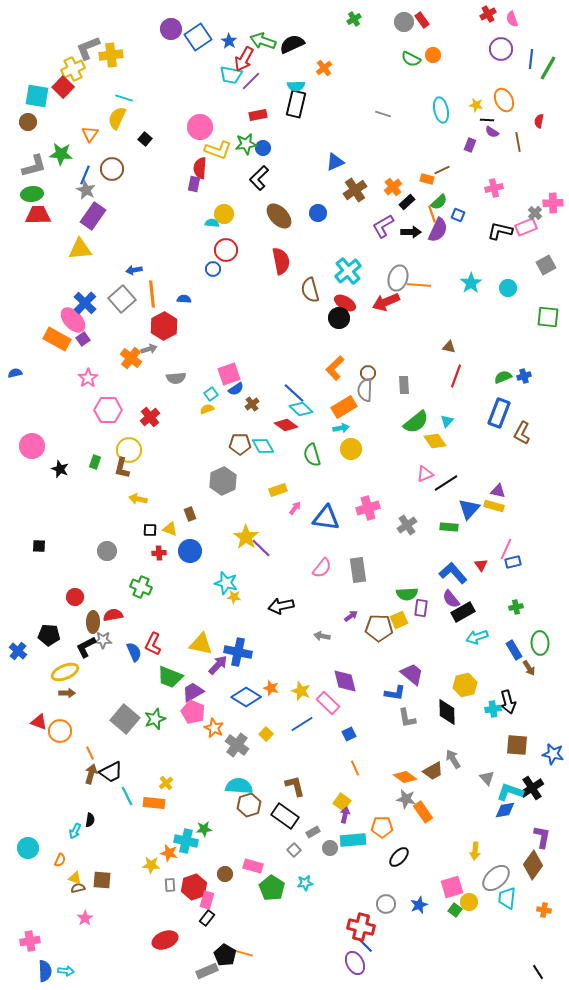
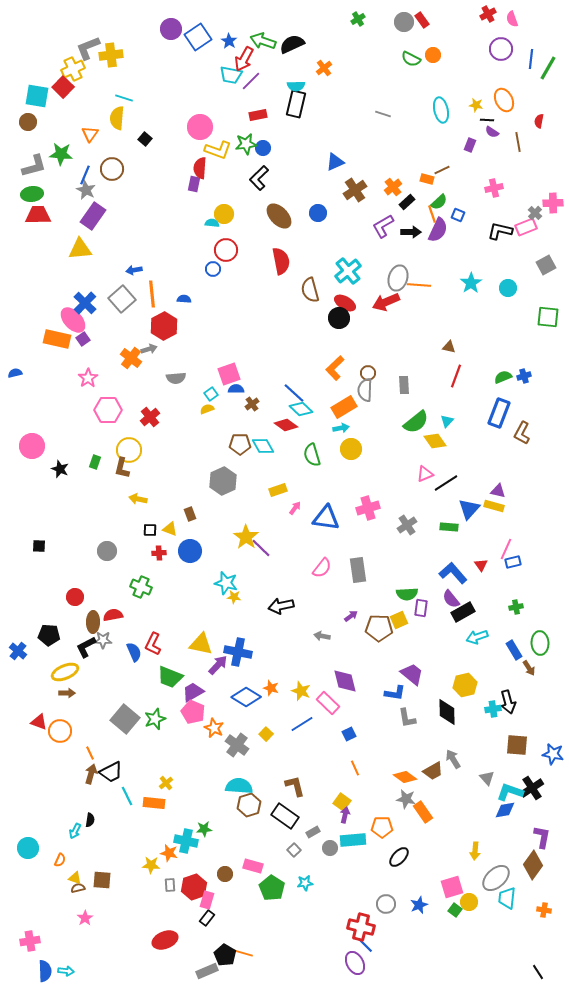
green cross at (354, 19): moved 4 px right
yellow semicircle at (117, 118): rotated 20 degrees counterclockwise
orange rectangle at (57, 339): rotated 16 degrees counterclockwise
blue semicircle at (236, 389): rotated 147 degrees counterclockwise
